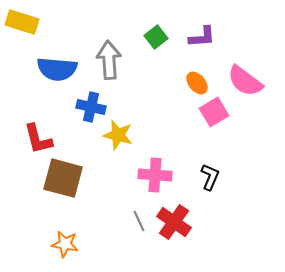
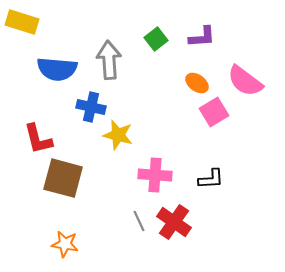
green square: moved 2 px down
orange ellipse: rotated 15 degrees counterclockwise
black L-shape: moved 1 px right, 2 px down; rotated 64 degrees clockwise
